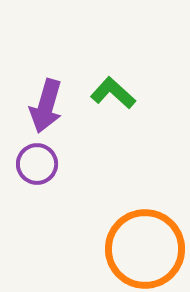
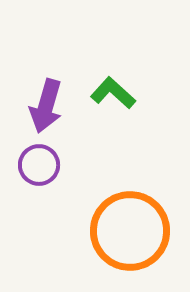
purple circle: moved 2 px right, 1 px down
orange circle: moved 15 px left, 18 px up
